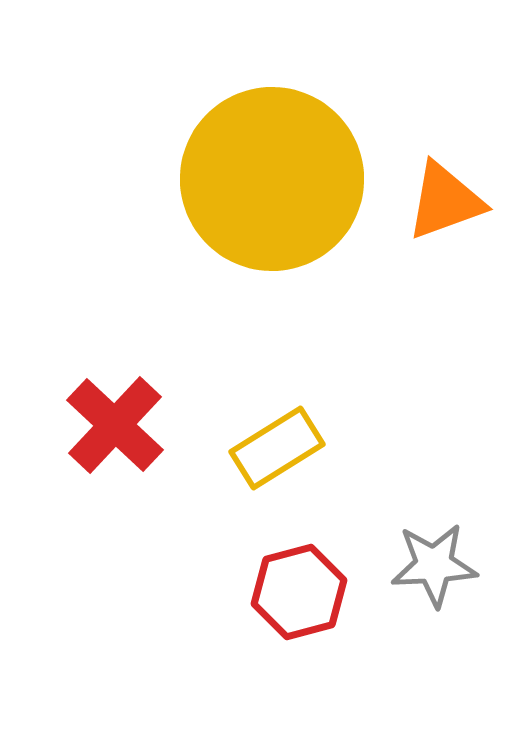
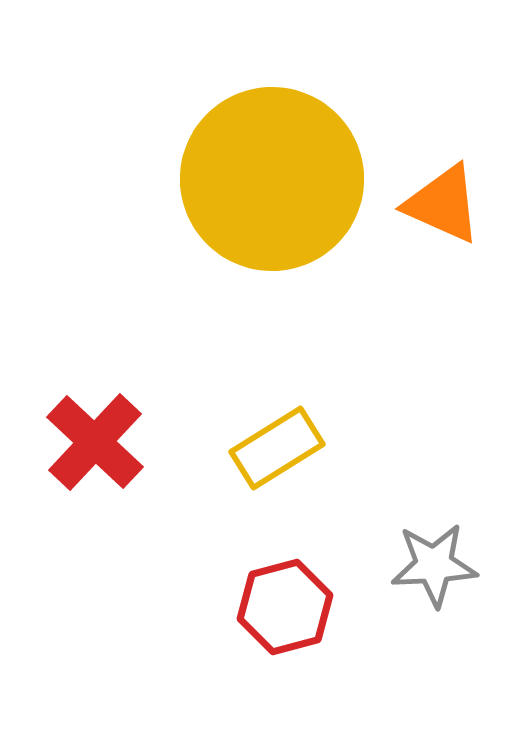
orange triangle: moved 2 px left, 3 px down; rotated 44 degrees clockwise
red cross: moved 20 px left, 17 px down
red hexagon: moved 14 px left, 15 px down
